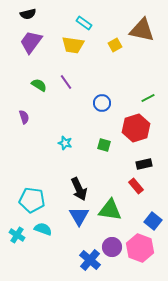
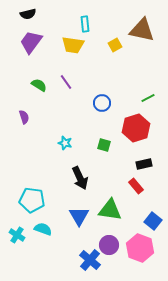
cyan rectangle: moved 1 px right, 1 px down; rotated 49 degrees clockwise
black arrow: moved 1 px right, 11 px up
purple circle: moved 3 px left, 2 px up
